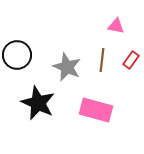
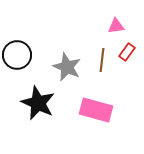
pink triangle: rotated 18 degrees counterclockwise
red rectangle: moved 4 px left, 8 px up
